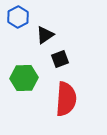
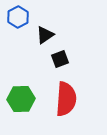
green hexagon: moved 3 px left, 21 px down
